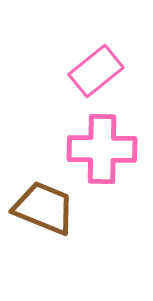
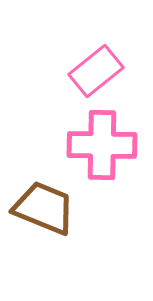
pink cross: moved 4 px up
